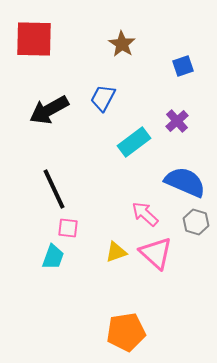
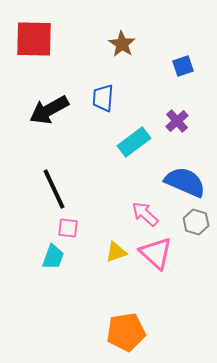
blue trapezoid: rotated 24 degrees counterclockwise
